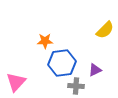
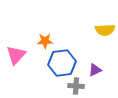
yellow semicircle: rotated 42 degrees clockwise
pink triangle: moved 27 px up
